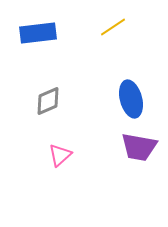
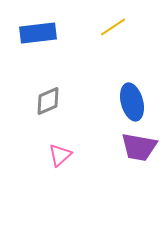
blue ellipse: moved 1 px right, 3 px down
